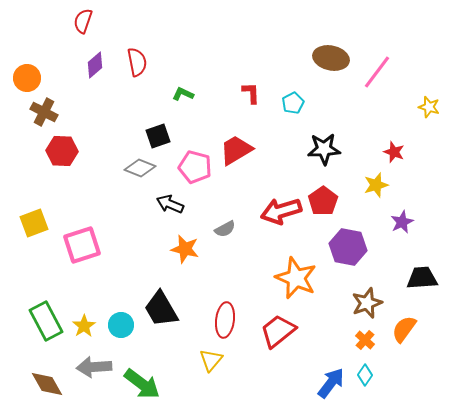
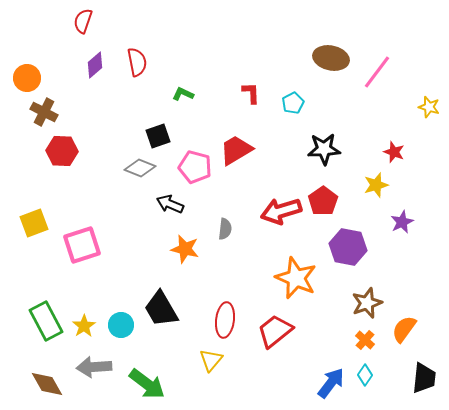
gray semicircle at (225, 229): rotated 55 degrees counterclockwise
black trapezoid at (422, 278): moved 2 px right, 100 px down; rotated 100 degrees clockwise
red trapezoid at (278, 331): moved 3 px left
green arrow at (142, 384): moved 5 px right
